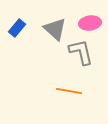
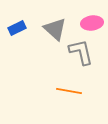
pink ellipse: moved 2 px right
blue rectangle: rotated 24 degrees clockwise
